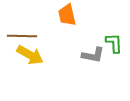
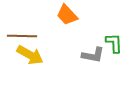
orange trapezoid: rotated 30 degrees counterclockwise
